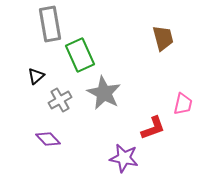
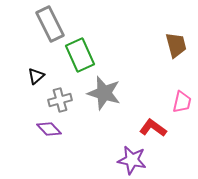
gray rectangle: rotated 16 degrees counterclockwise
brown trapezoid: moved 13 px right, 7 px down
gray star: rotated 12 degrees counterclockwise
gray cross: rotated 15 degrees clockwise
pink trapezoid: moved 1 px left, 2 px up
red L-shape: rotated 124 degrees counterclockwise
purple diamond: moved 1 px right, 10 px up
purple star: moved 8 px right, 2 px down
